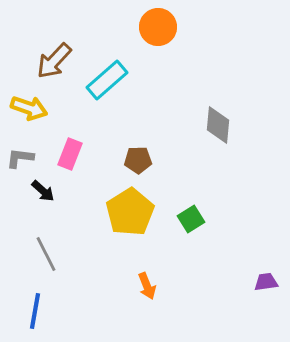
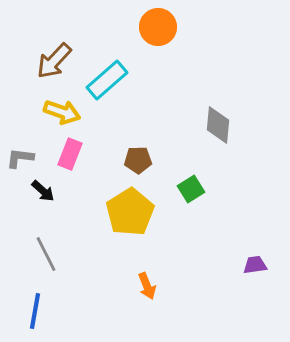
yellow arrow: moved 33 px right, 4 px down
green square: moved 30 px up
purple trapezoid: moved 11 px left, 17 px up
